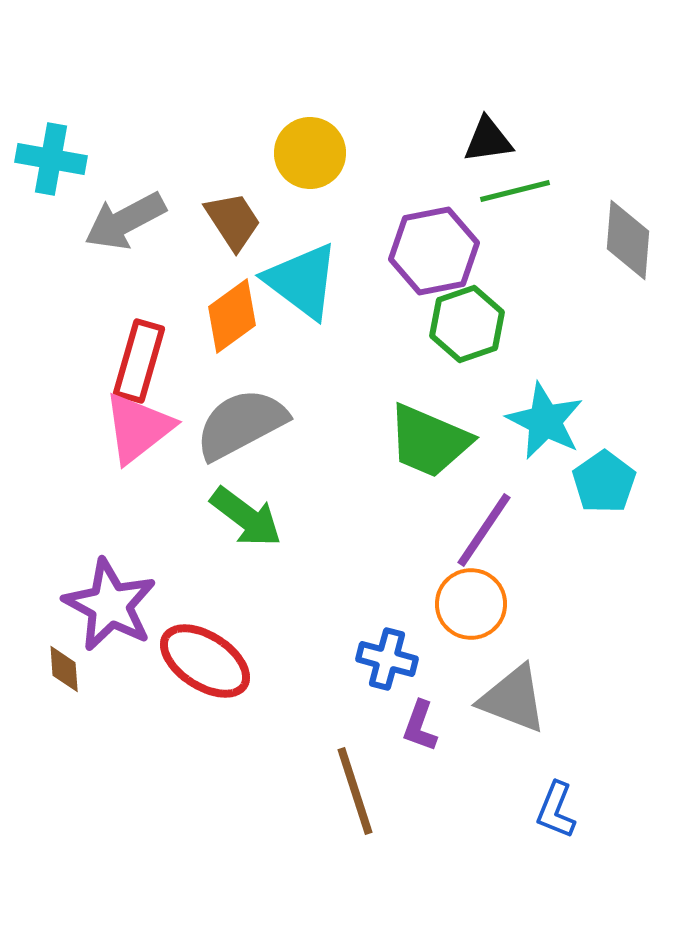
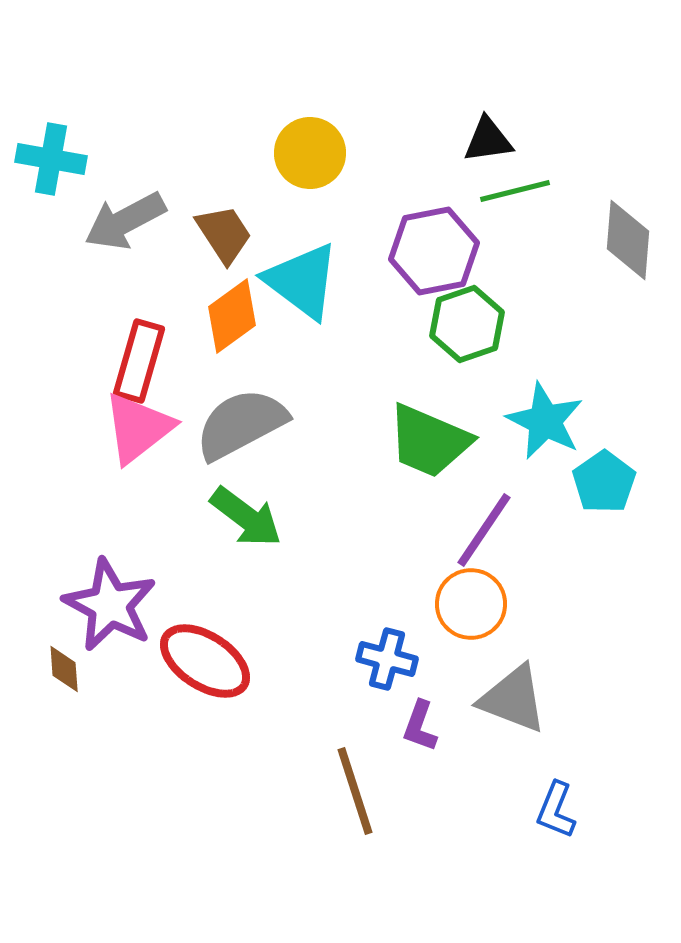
brown trapezoid: moved 9 px left, 13 px down
